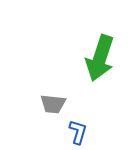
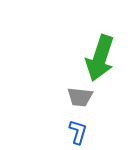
gray trapezoid: moved 27 px right, 7 px up
